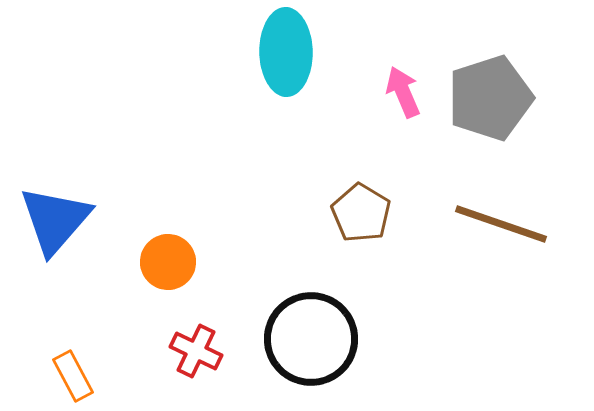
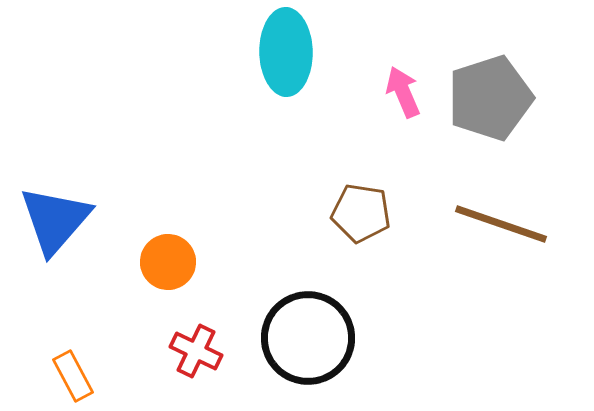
brown pentagon: rotated 22 degrees counterclockwise
black circle: moved 3 px left, 1 px up
